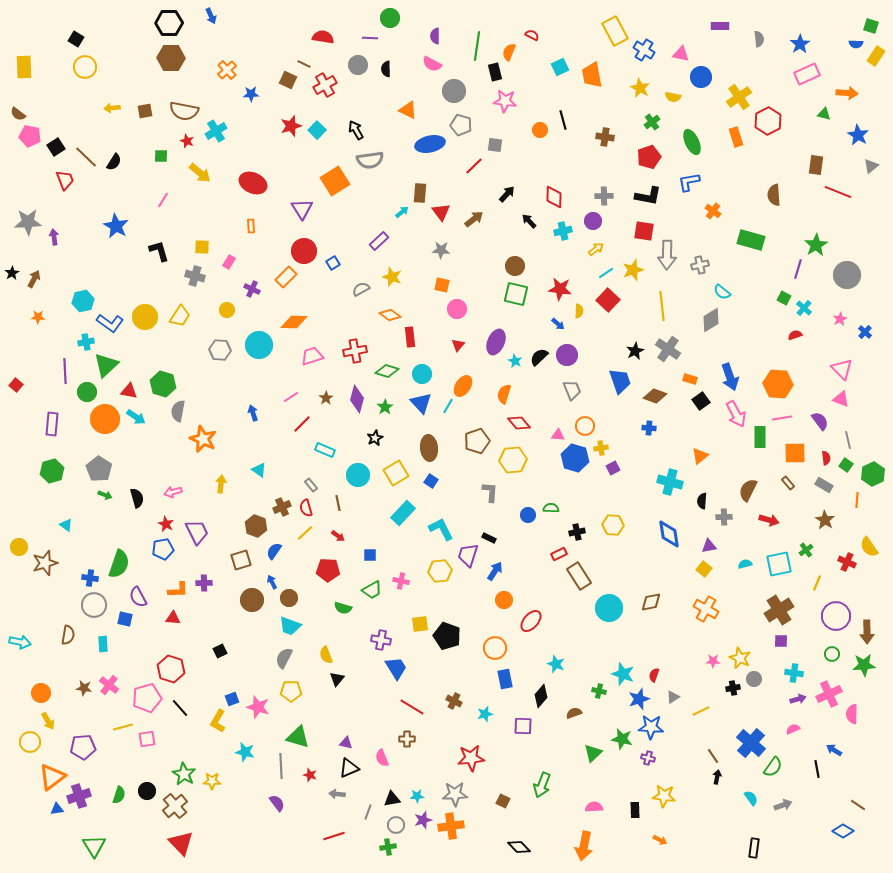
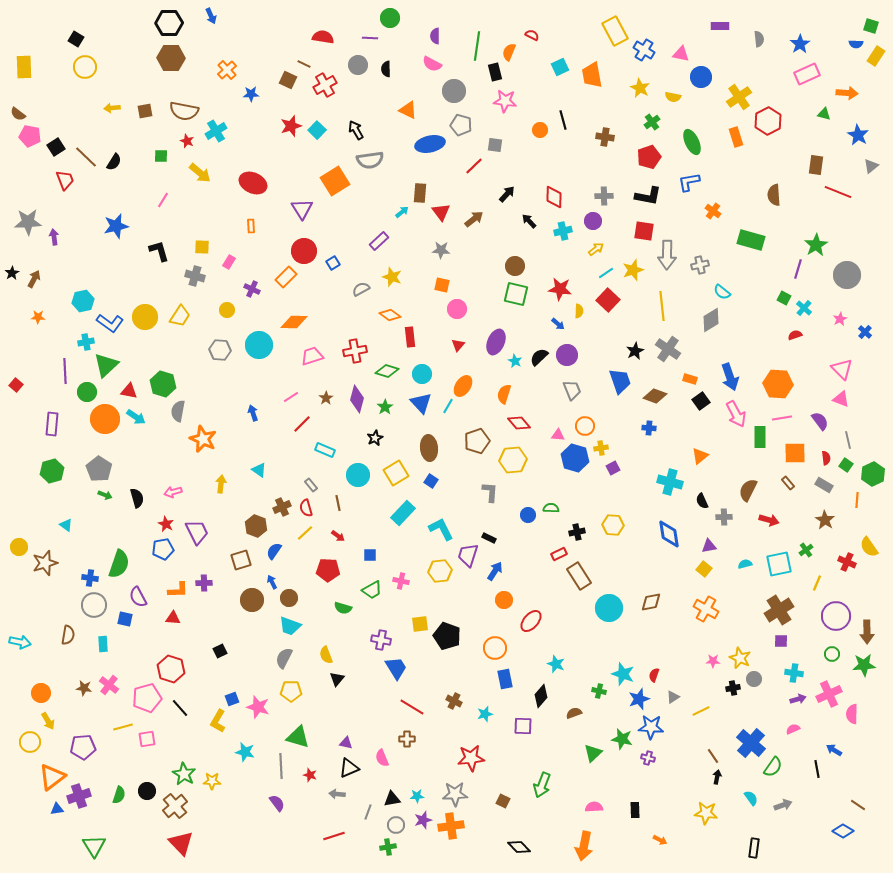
blue star at (116, 226): rotated 30 degrees clockwise
black semicircle at (702, 501): rotated 28 degrees counterclockwise
yellow star at (664, 796): moved 42 px right, 17 px down
